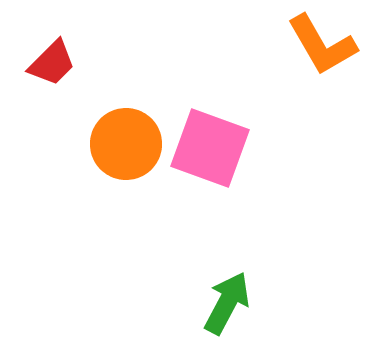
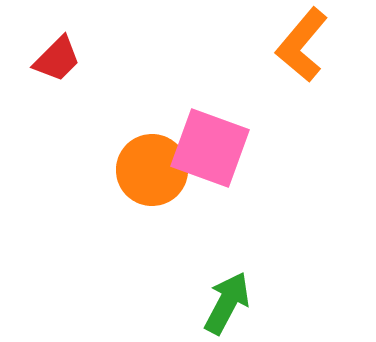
orange L-shape: moved 20 px left; rotated 70 degrees clockwise
red trapezoid: moved 5 px right, 4 px up
orange circle: moved 26 px right, 26 px down
